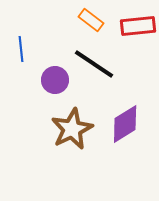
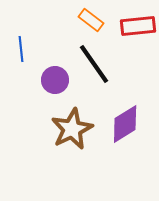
black line: rotated 21 degrees clockwise
